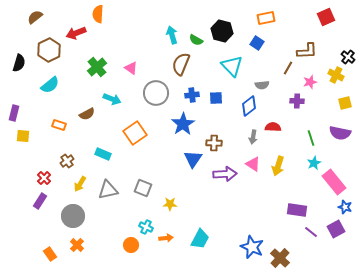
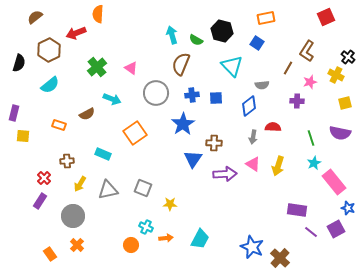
brown L-shape at (307, 51): rotated 125 degrees clockwise
brown cross at (67, 161): rotated 32 degrees clockwise
blue star at (345, 207): moved 3 px right, 1 px down
